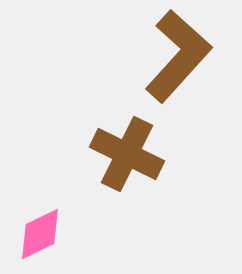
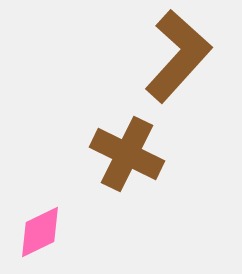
pink diamond: moved 2 px up
